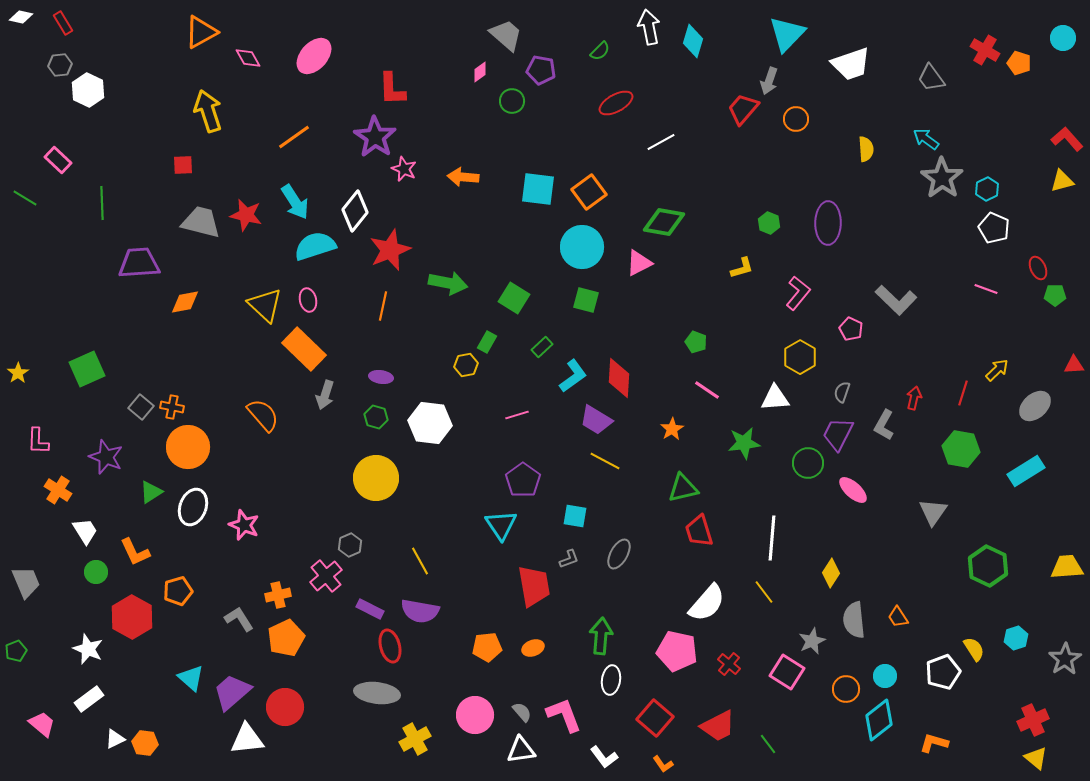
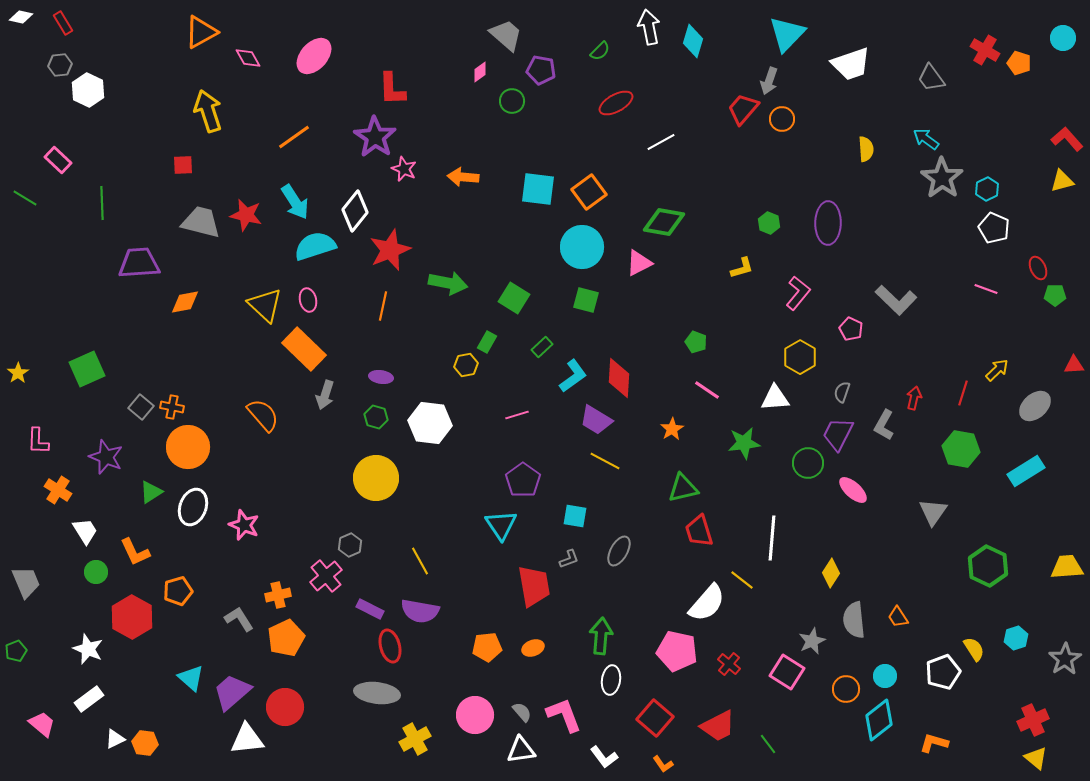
orange circle at (796, 119): moved 14 px left
gray ellipse at (619, 554): moved 3 px up
yellow line at (764, 592): moved 22 px left, 12 px up; rotated 15 degrees counterclockwise
